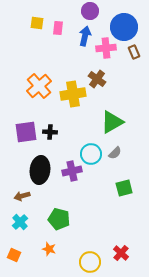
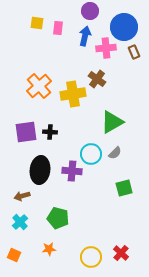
purple cross: rotated 18 degrees clockwise
green pentagon: moved 1 px left, 1 px up
orange star: rotated 24 degrees counterclockwise
yellow circle: moved 1 px right, 5 px up
